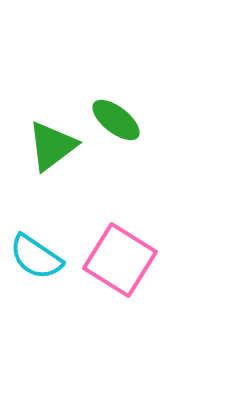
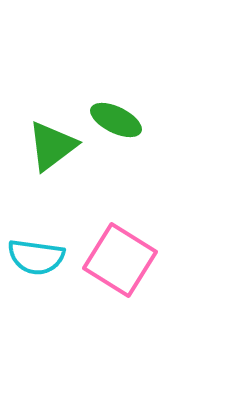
green ellipse: rotated 12 degrees counterclockwise
cyan semicircle: rotated 26 degrees counterclockwise
